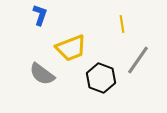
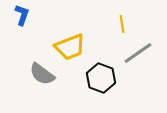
blue L-shape: moved 18 px left
yellow trapezoid: moved 1 px left, 1 px up
gray line: moved 7 px up; rotated 20 degrees clockwise
